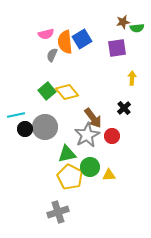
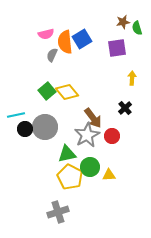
green semicircle: rotated 80 degrees clockwise
black cross: moved 1 px right
